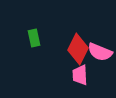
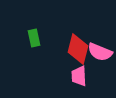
red diamond: rotated 12 degrees counterclockwise
pink trapezoid: moved 1 px left, 1 px down
